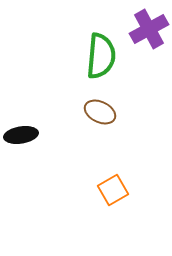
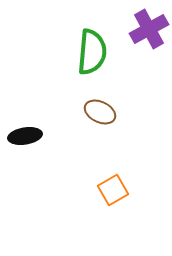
green semicircle: moved 9 px left, 4 px up
black ellipse: moved 4 px right, 1 px down
